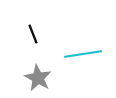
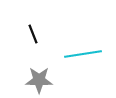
gray star: moved 1 px right, 2 px down; rotated 28 degrees counterclockwise
